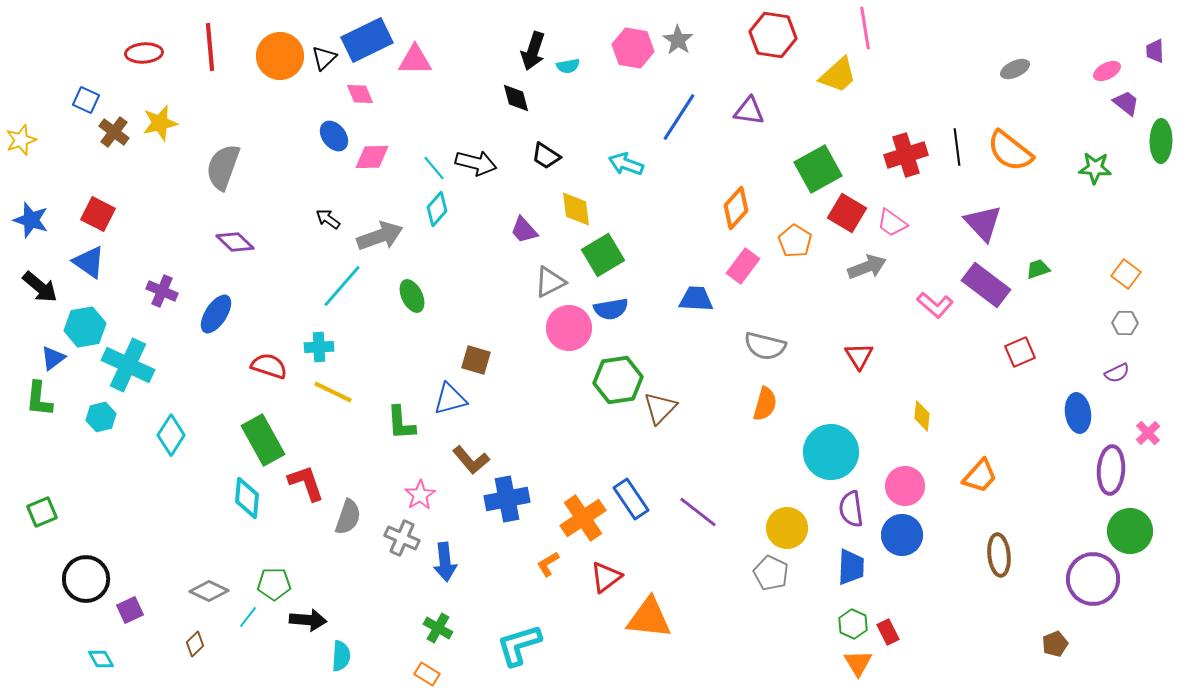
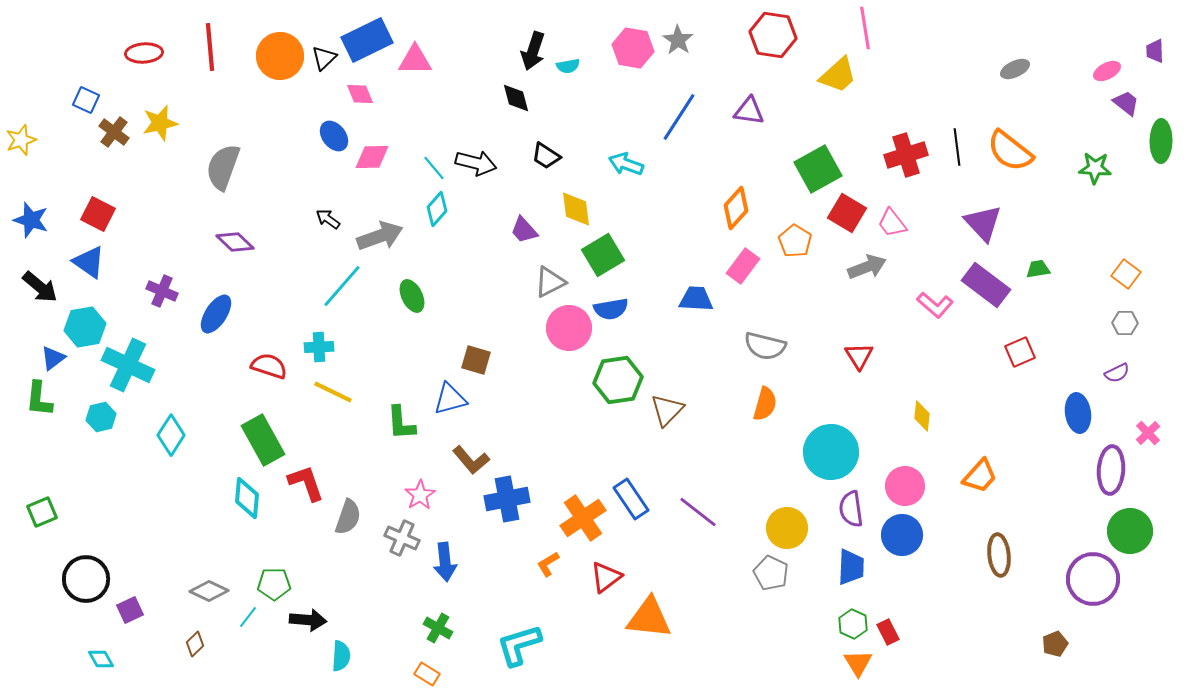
pink trapezoid at (892, 223): rotated 16 degrees clockwise
green trapezoid at (1038, 269): rotated 10 degrees clockwise
brown triangle at (660, 408): moved 7 px right, 2 px down
